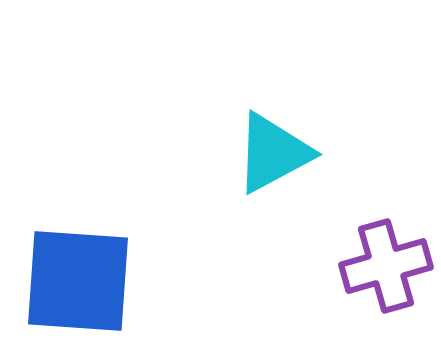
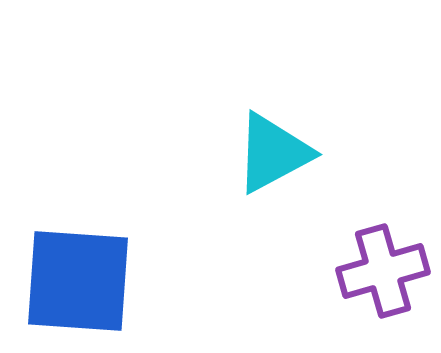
purple cross: moved 3 px left, 5 px down
